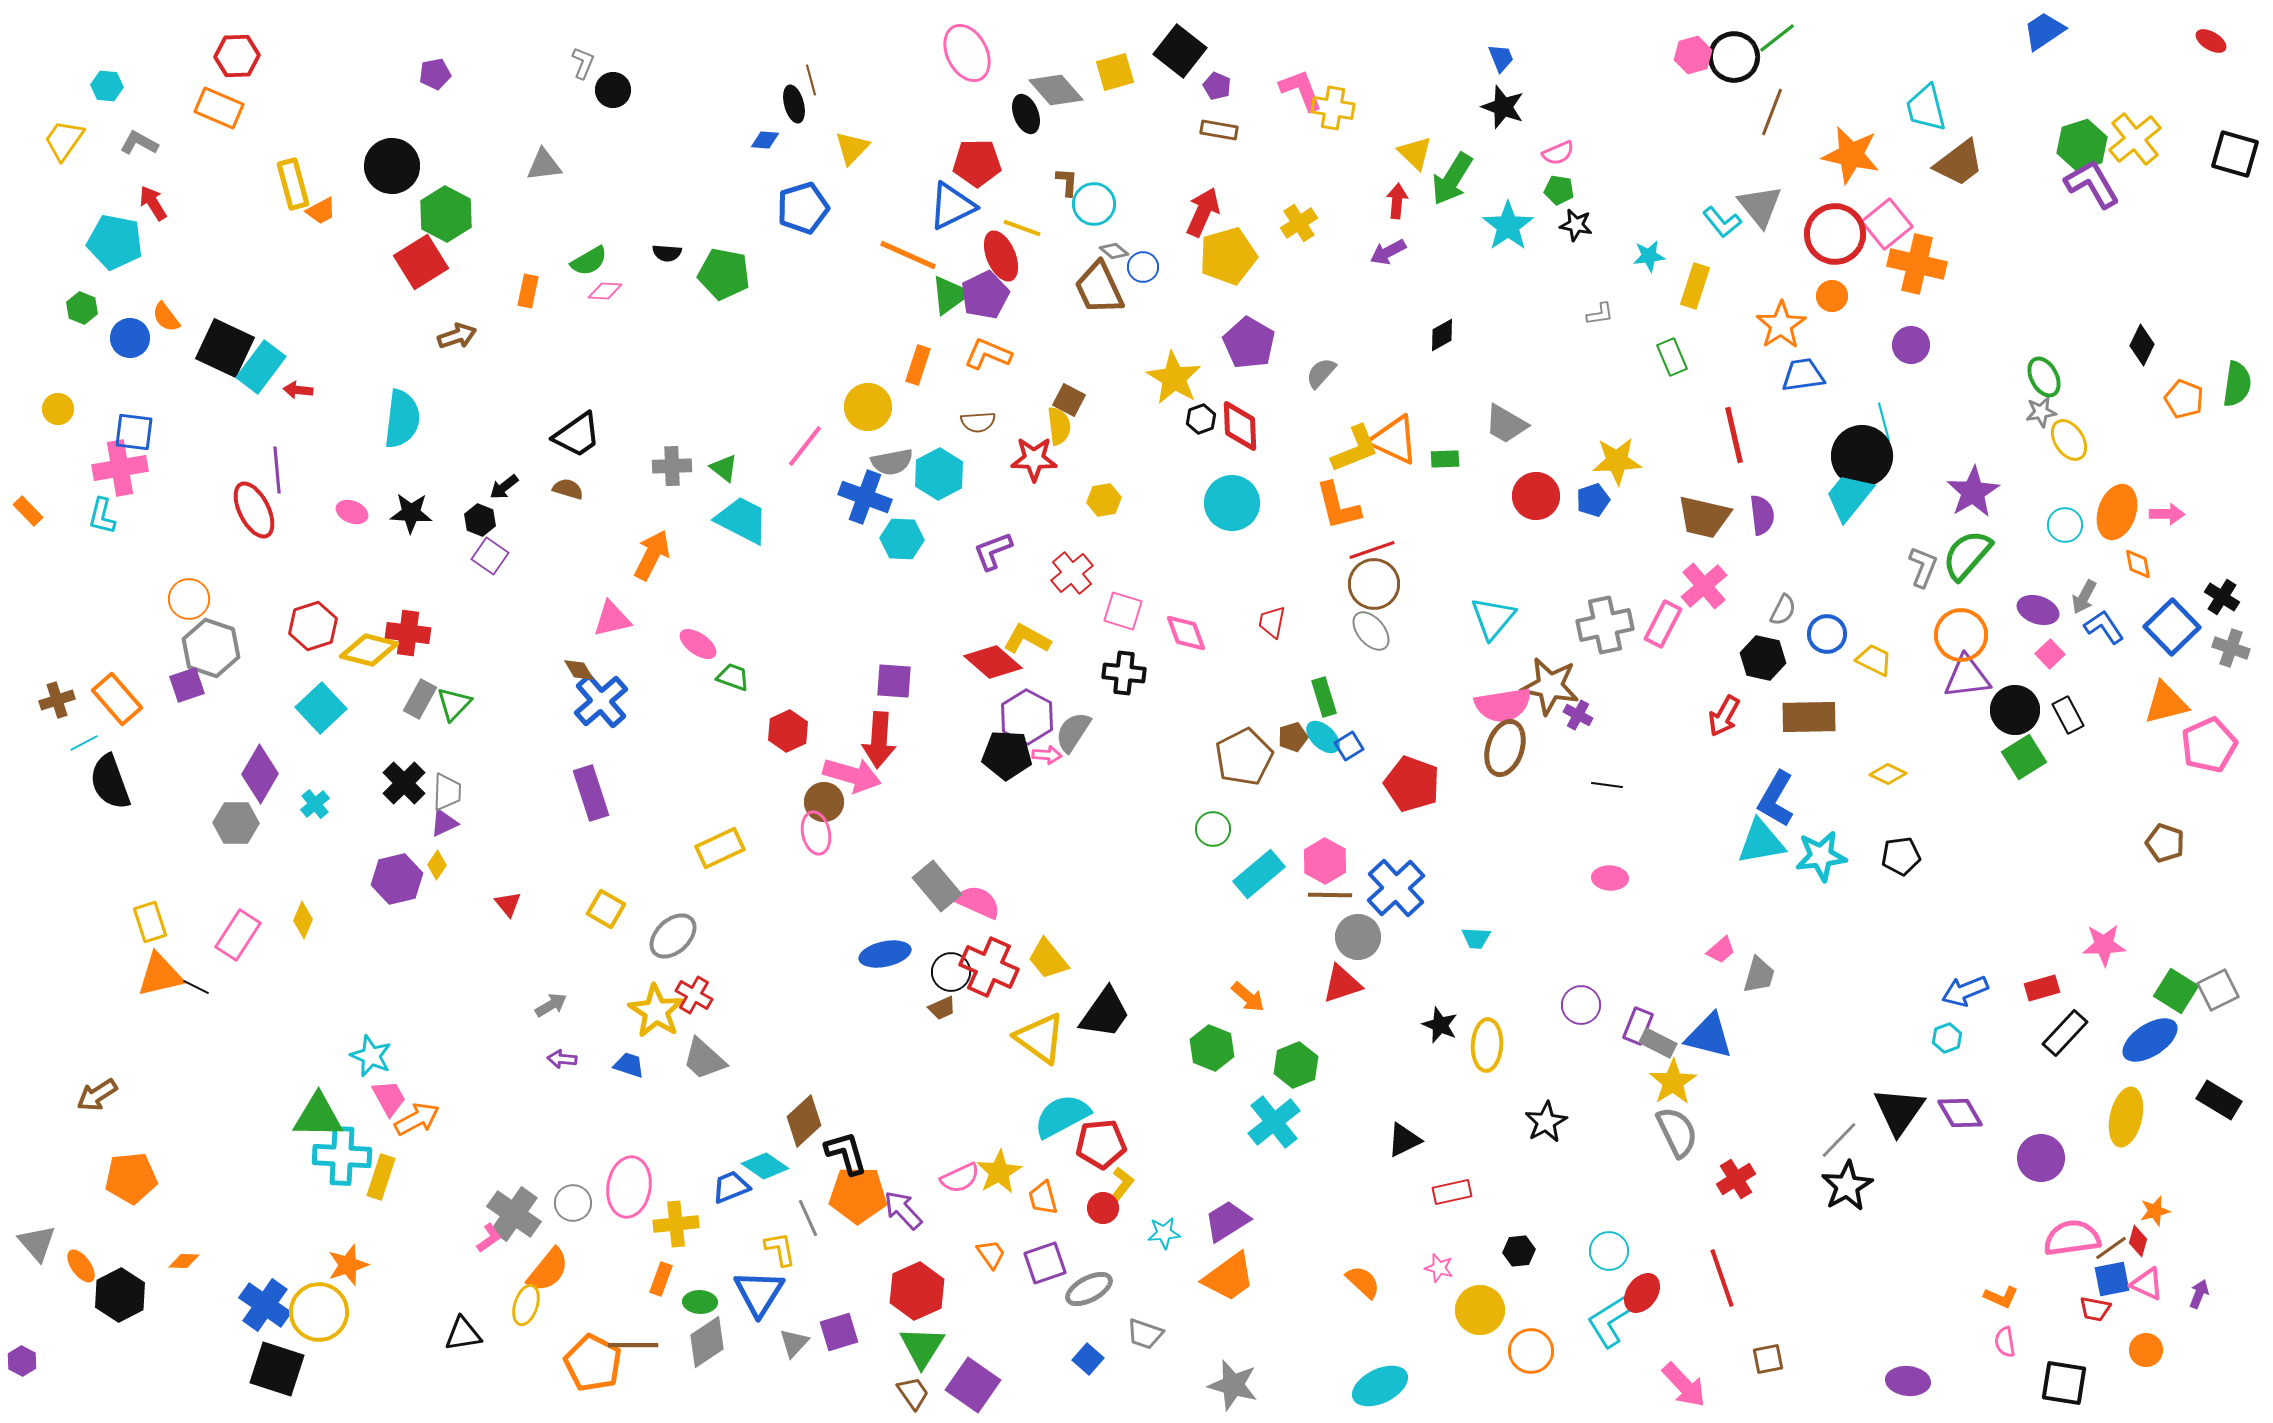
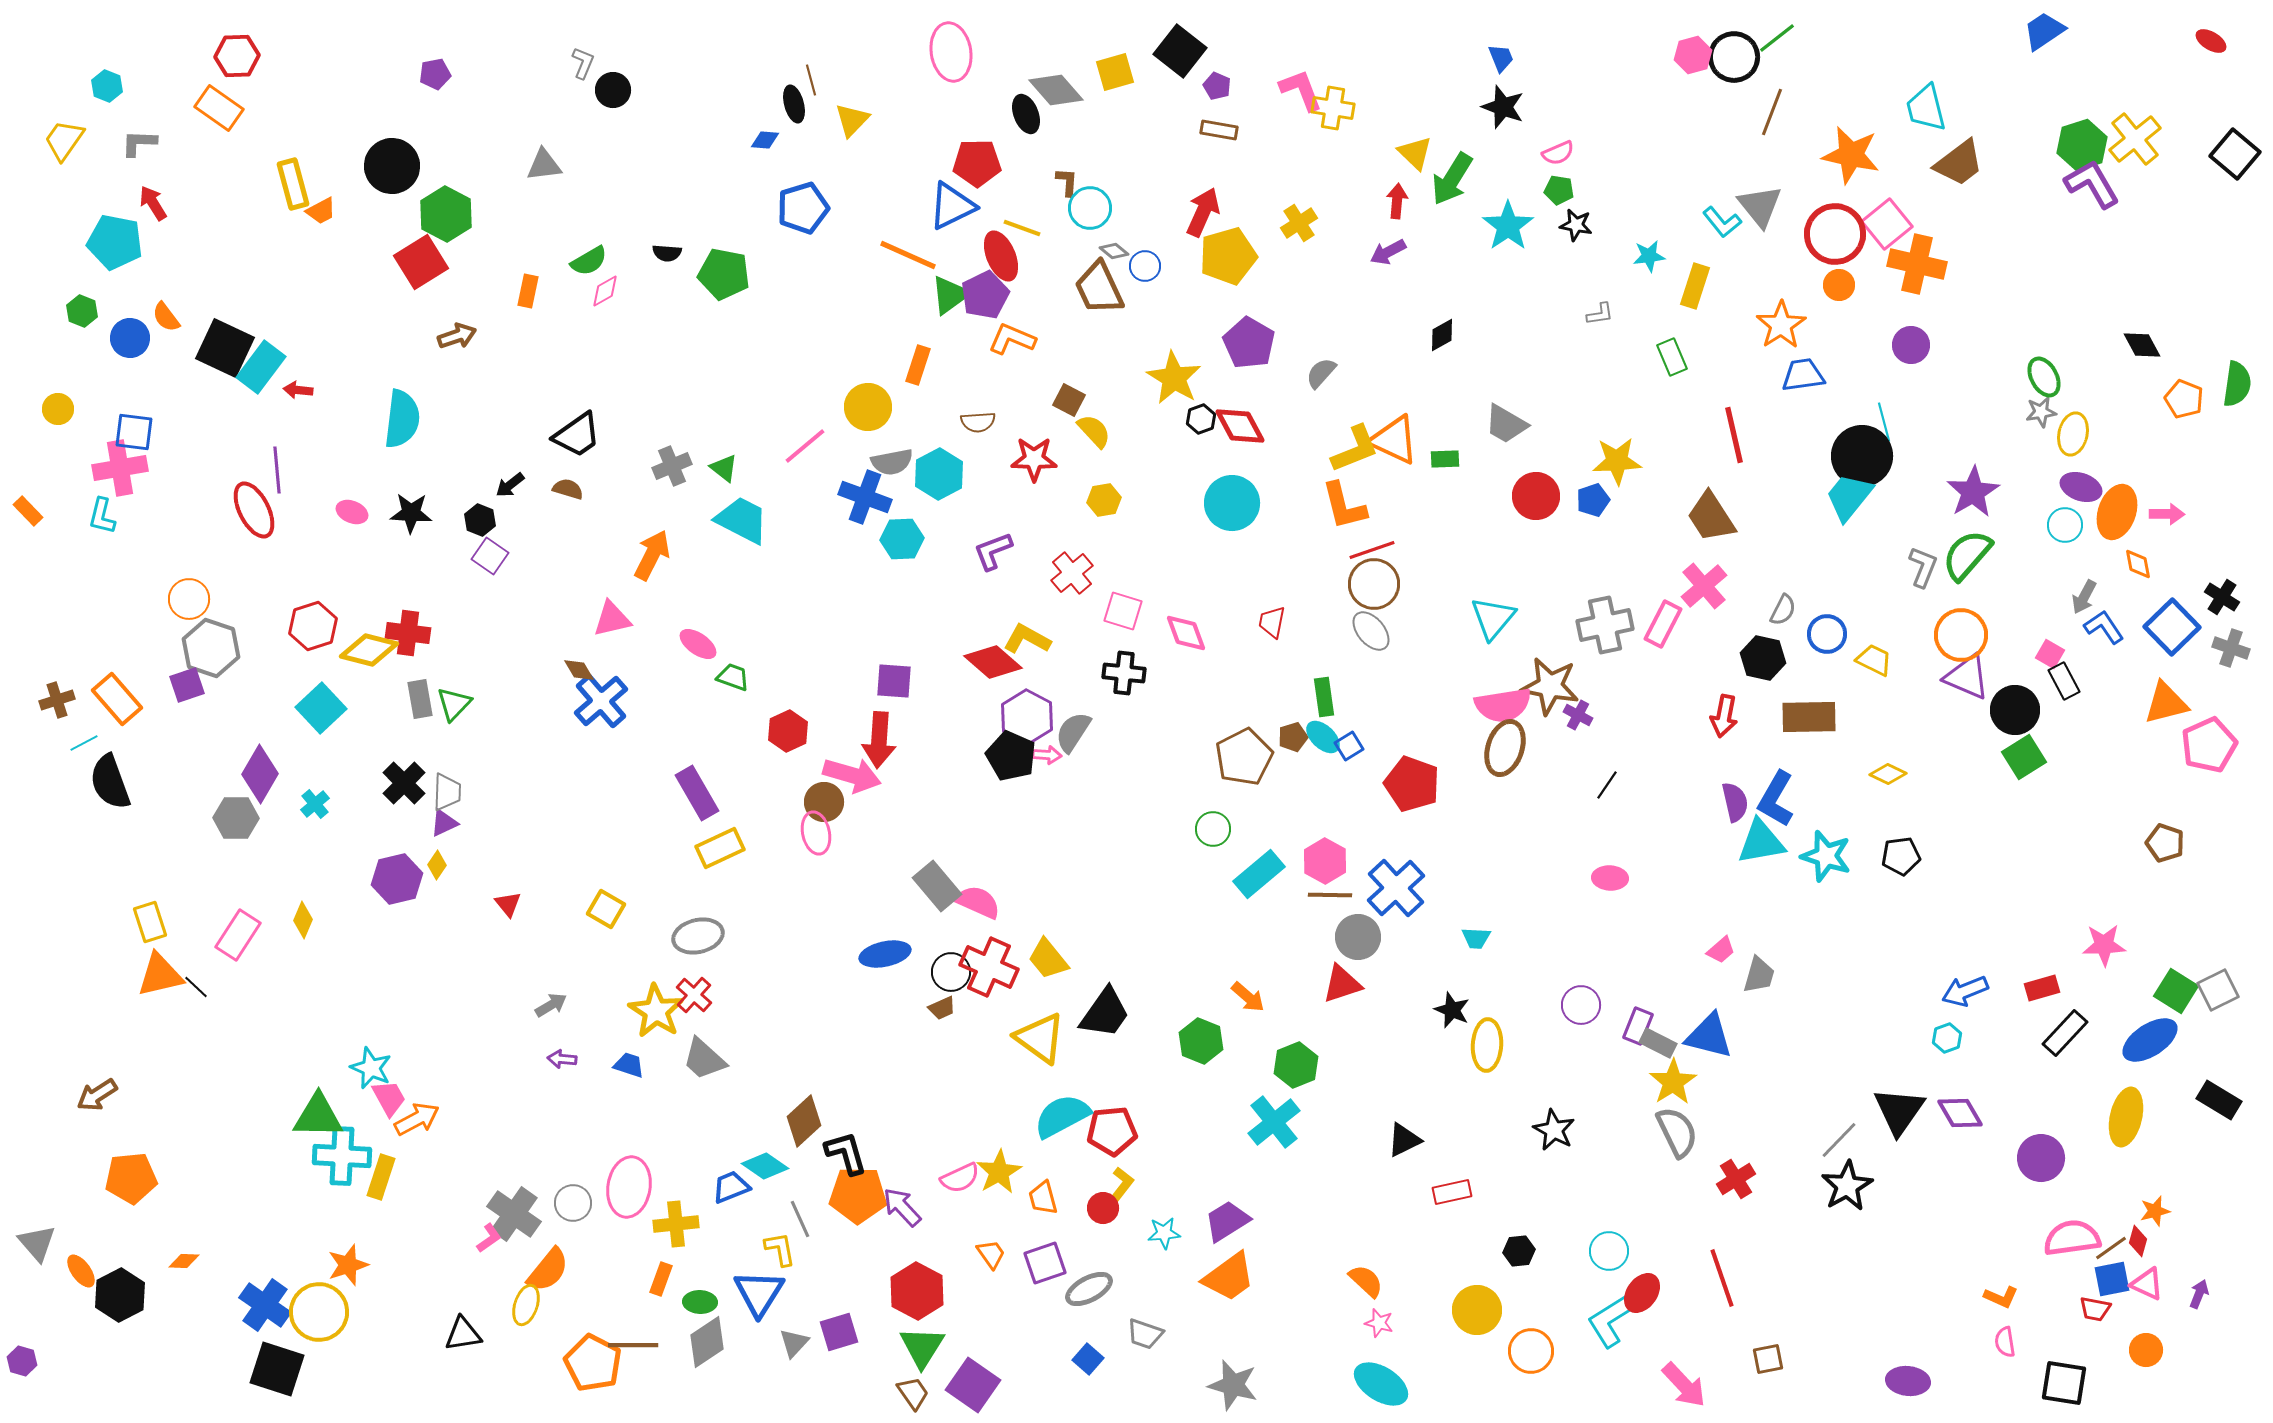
pink ellipse at (967, 53): moved 16 px left, 1 px up; rotated 18 degrees clockwise
cyan hexagon at (107, 86): rotated 16 degrees clockwise
orange rectangle at (219, 108): rotated 12 degrees clockwise
gray L-shape at (139, 143): rotated 27 degrees counterclockwise
yellow triangle at (852, 148): moved 28 px up
black square at (2235, 154): rotated 24 degrees clockwise
cyan circle at (1094, 204): moved 4 px left, 4 px down
blue circle at (1143, 267): moved 2 px right, 1 px up
pink diamond at (605, 291): rotated 32 degrees counterclockwise
orange circle at (1832, 296): moved 7 px right, 11 px up
green hexagon at (82, 308): moved 3 px down
black diamond at (2142, 345): rotated 54 degrees counterclockwise
orange L-shape at (988, 354): moved 24 px right, 15 px up
yellow semicircle at (1059, 426): moved 35 px right, 5 px down; rotated 36 degrees counterclockwise
red diamond at (1240, 426): rotated 26 degrees counterclockwise
yellow ellipse at (2069, 440): moved 4 px right, 6 px up; rotated 45 degrees clockwise
pink line at (805, 446): rotated 12 degrees clockwise
gray cross at (672, 466): rotated 21 degrees counterclockwise
black arrow at (504, 487): moved 6 px right, 2 px up
orange L-shape at (1338, 506): moved 6 px right
purple semicircle at (1762, 515): moved 27 px left, 287 px down; rotated 6 degrees counterclockwise
brown trapezoid at (1704, 517): moved 7 px right; rotated 44 degrees clockwise
cyan hexagon at (902, 539): rotated 6 degrees counterclockwise
purple ellipse at (2038, 610): moved 43 px right, 123 px up
pink square at (2050, 654): rotated 16 degrees counterclockwise
purple triangle at (1967, 677): rotated 30 degrees clockwise
green rectangle at (1324, 697): rotated 9 degrees clockwise
gray rectangle at (420, 699): rotated 39 degrees counterclockwise
black rectangle at (2068, 715): moved 4 px left, 34 px up
red arrow at (1724, 716): rotated 18 degrees counterclockwise
black pentagon at (1007, 755): moved 4 px right, 1 px down; rotated 21 degrees clockwise
black line at (1607, 785): rotated 64 degrees counterclockwise
purple rectangle at (591, 793): moved 106 px right; rotated 12 degrees counterclockwise
gray hexagon at (236, 823): moved 5 px up
cyan star at (1821, 856): moved 5 px right; rotated 24 degrees clockwise
gray ellipse at (673, 936): moved 25 px right; rotated 30 degrees clockwise
black line at (196, 987): rotated 16 degrees clockwise
red cross at (694, 995): rotated 12 degrees clockwise
black star at (1440, 1025): moved 12 px right, 15 px up
green hexagon at (1212, 1048): moved 11 px left, 7 px up
cyan star at (371, 1056): moved 12 px down
black star at (1546, 1122): moved 8 px right, 8 px down; rotated 15 degrees counterclockwise
red pentagon at (1101, 1144): moved 11 px right, 13 px up
purple arrow at (903, 1210): moved 1 px left, 3 px up
gray line at (808, 1218): moved 8 px left, 1 px down
orange ellipse at (81, 1266): moved 5 px down
pink star at (1439, 1268): moved 60 px left, 55 px down
orange semicircle at (1363, 1282): moved 3 px right, 1 px up
red hexagon at (917, 1291): rotated 8 degrees counterclockwise
yellow circle at (1480, 1310): moved 3 px left
purple hexagon at (22, 1361): rotated 12 degrees counterclockwise
cyan ellipse at (1380, 1386): moved 1 px right, 2 px up; rotated 58 degrees clockwise
